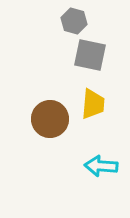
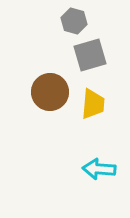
gray square: rotated 28 degrees counterclockwise
brown circle: moved 27 px up
cyan arrow: moved 2 px left, 3 px down
